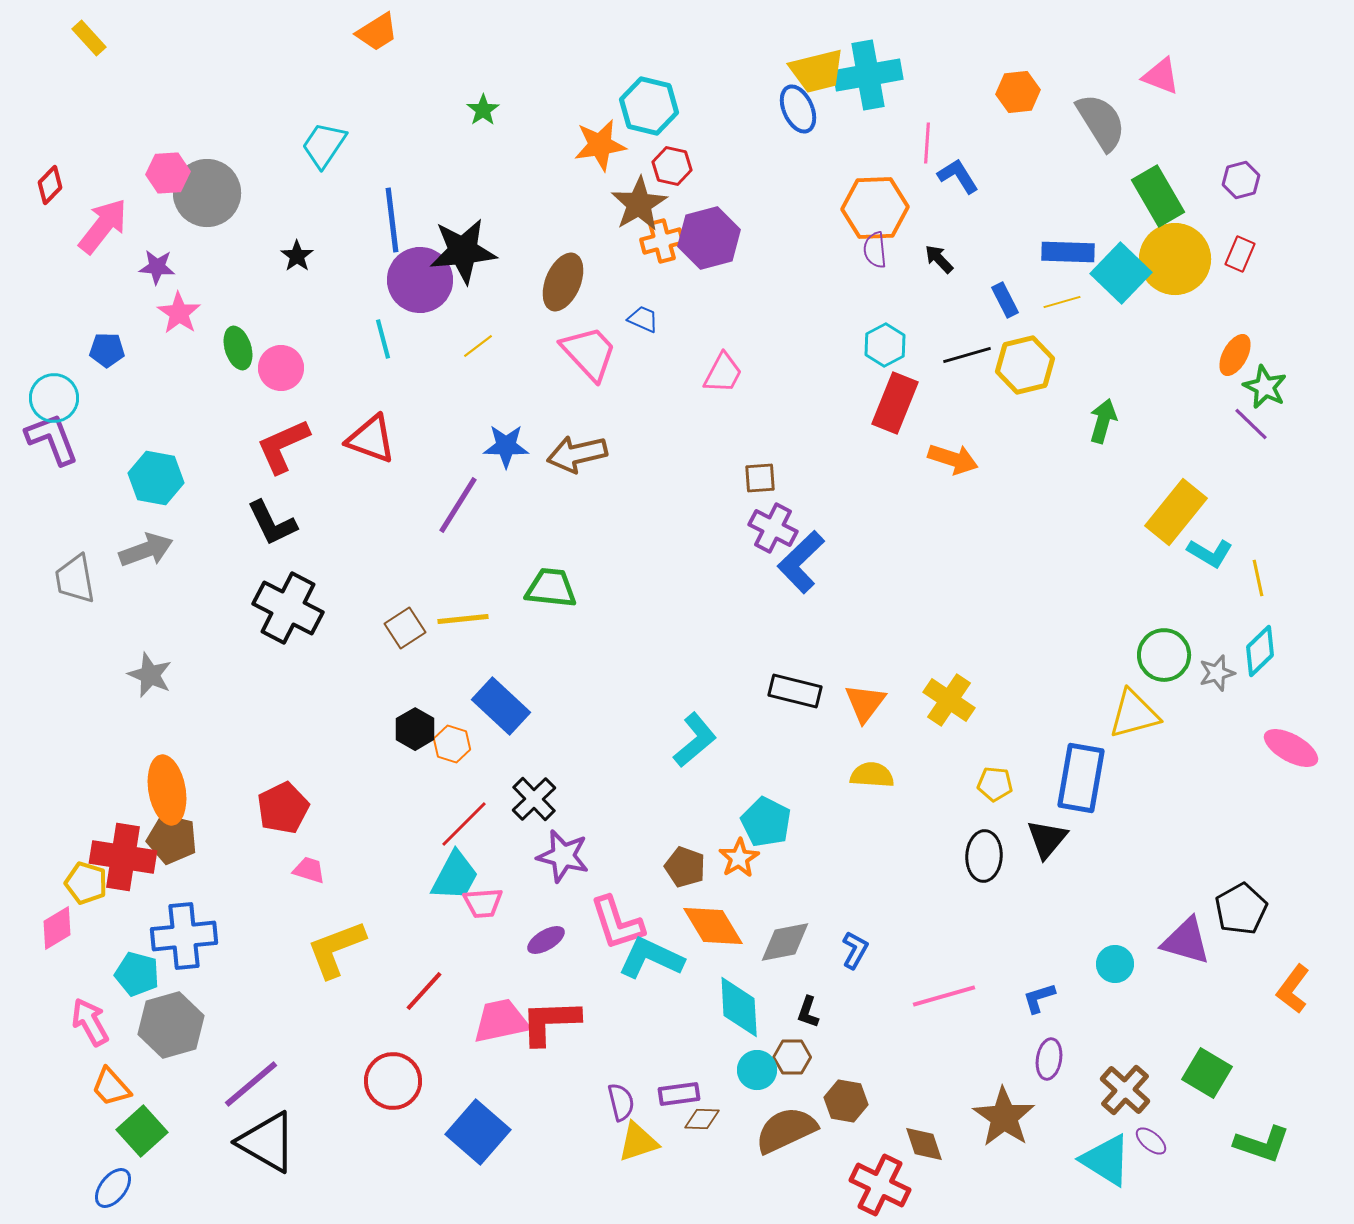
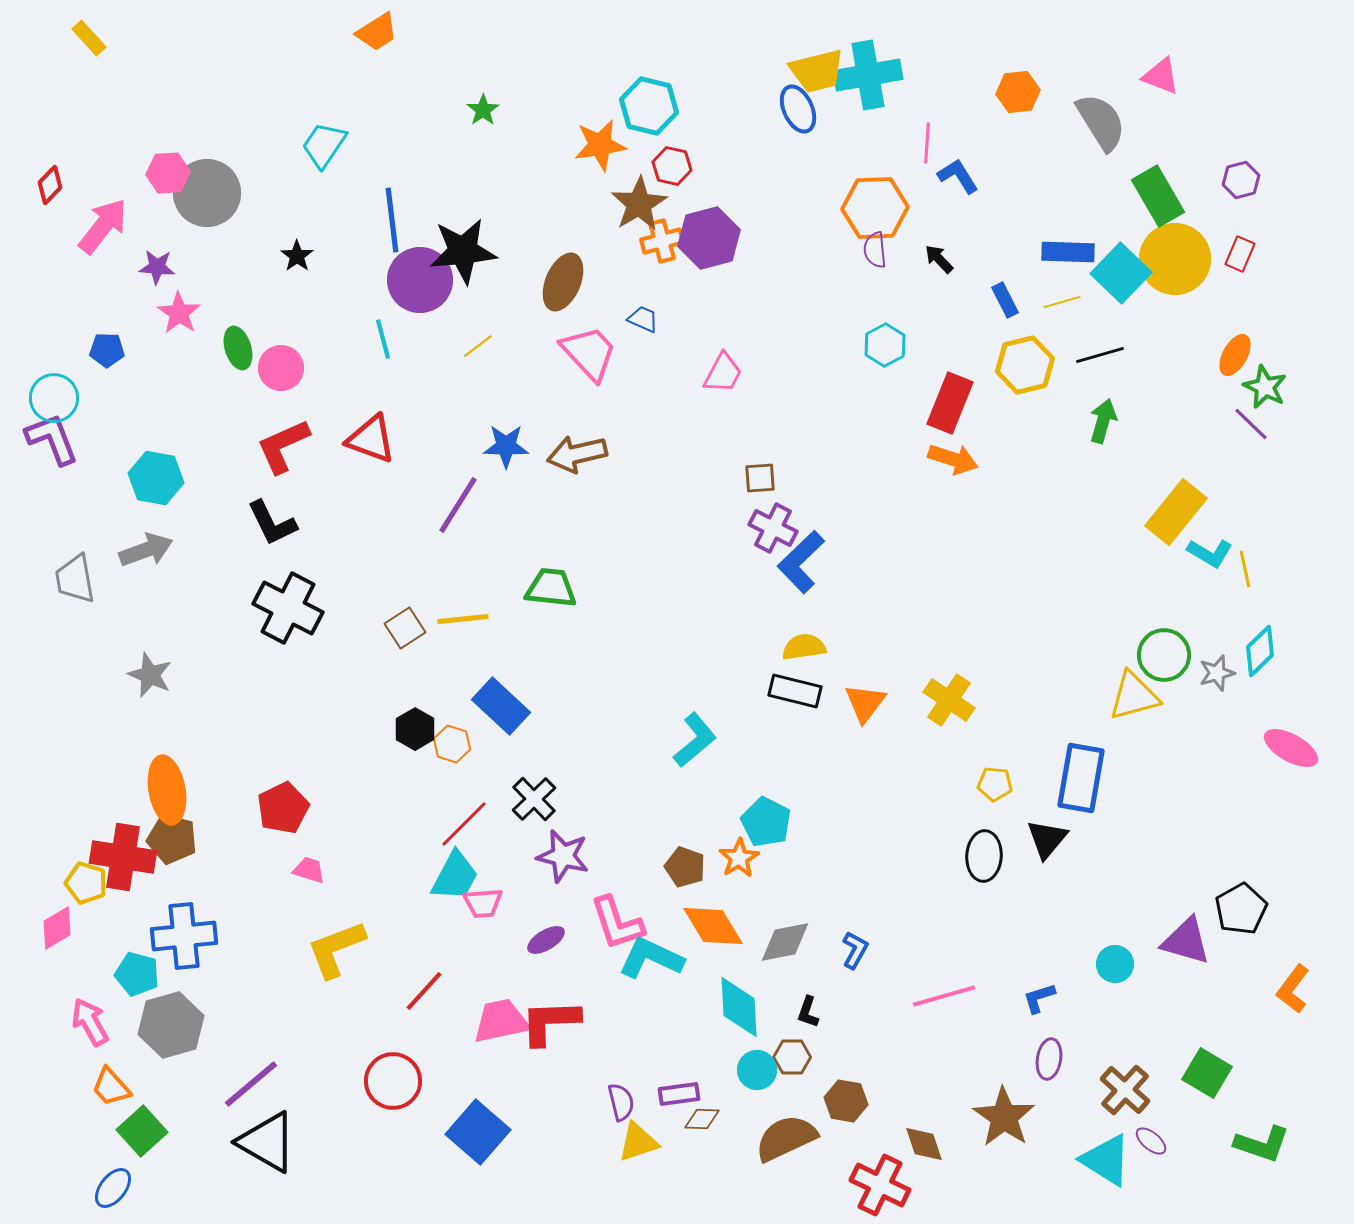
black line at (967, 355): moved 133 px right
red rectangle at (895, 403): moved 55 px right
yellow line at (1258, 578): moved 13 px left, 9 px up
yellow triangle at (1134, 714): moved 18 px up
yellow semicircle at (872, 775): moved 68 px left, 128 px up; rotated 12 degrees counterclockwise
brown semicircle at (786, 1130): moved 8 px down
